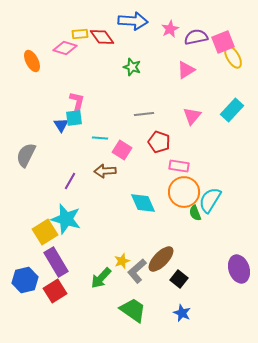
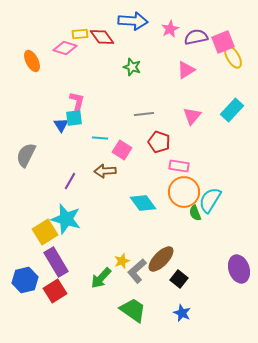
cyan diamond at (143, 203): rotated 12 degrees counterclockwise
